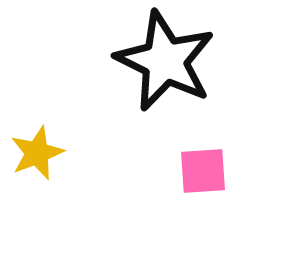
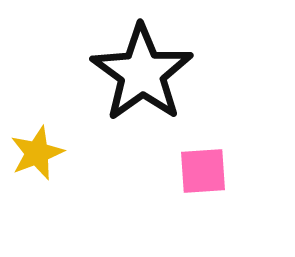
black star: moved 23 px left, 12 px down; rotated 10 degrees clockwise
